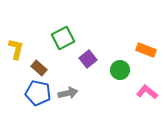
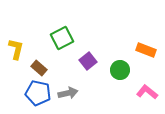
green square: moved 1 px left
purple square: moved 2 px down
